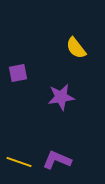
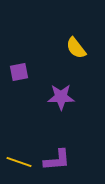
purple square: moved 1 px right, 1 px up
purple star: rotated 8 degrees clockwise
purple L-shape: rotated 152 degrees clockwise
